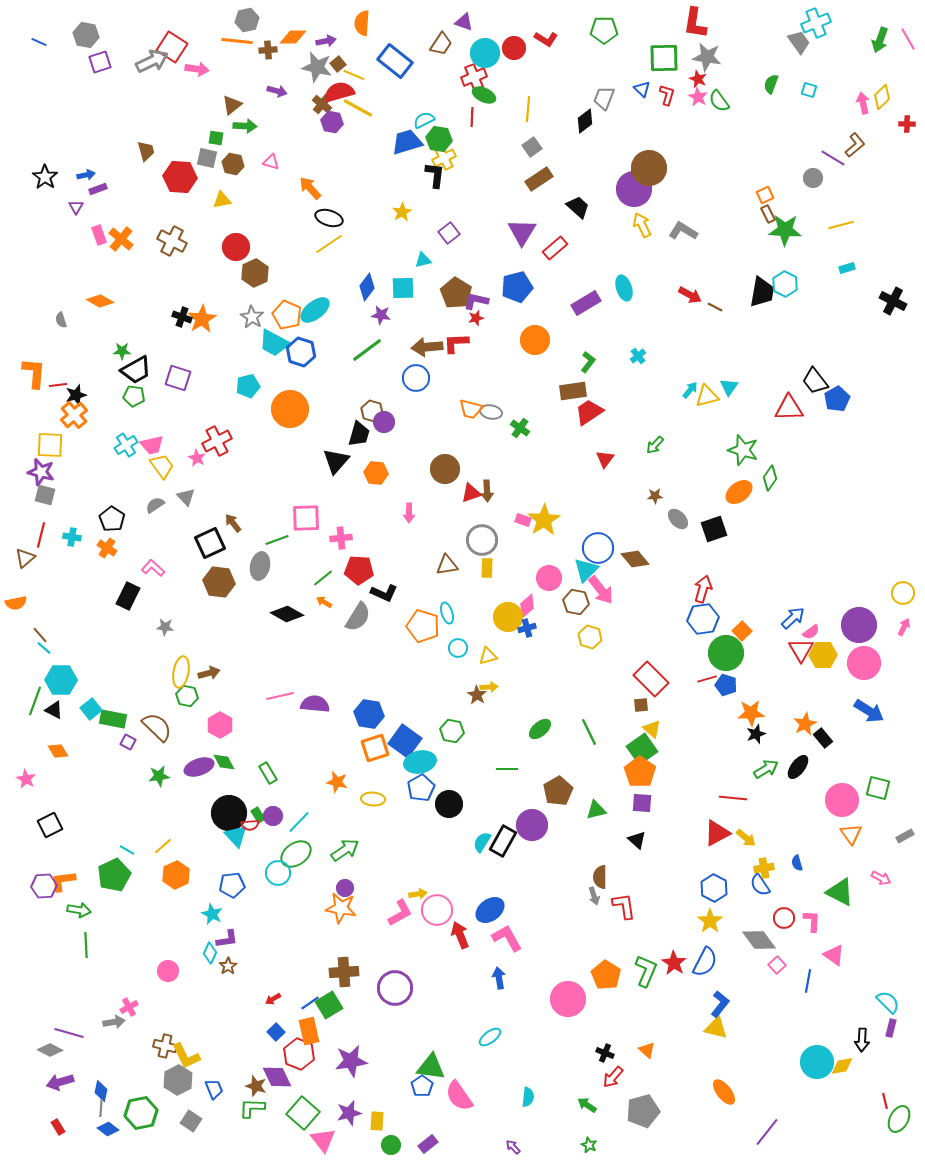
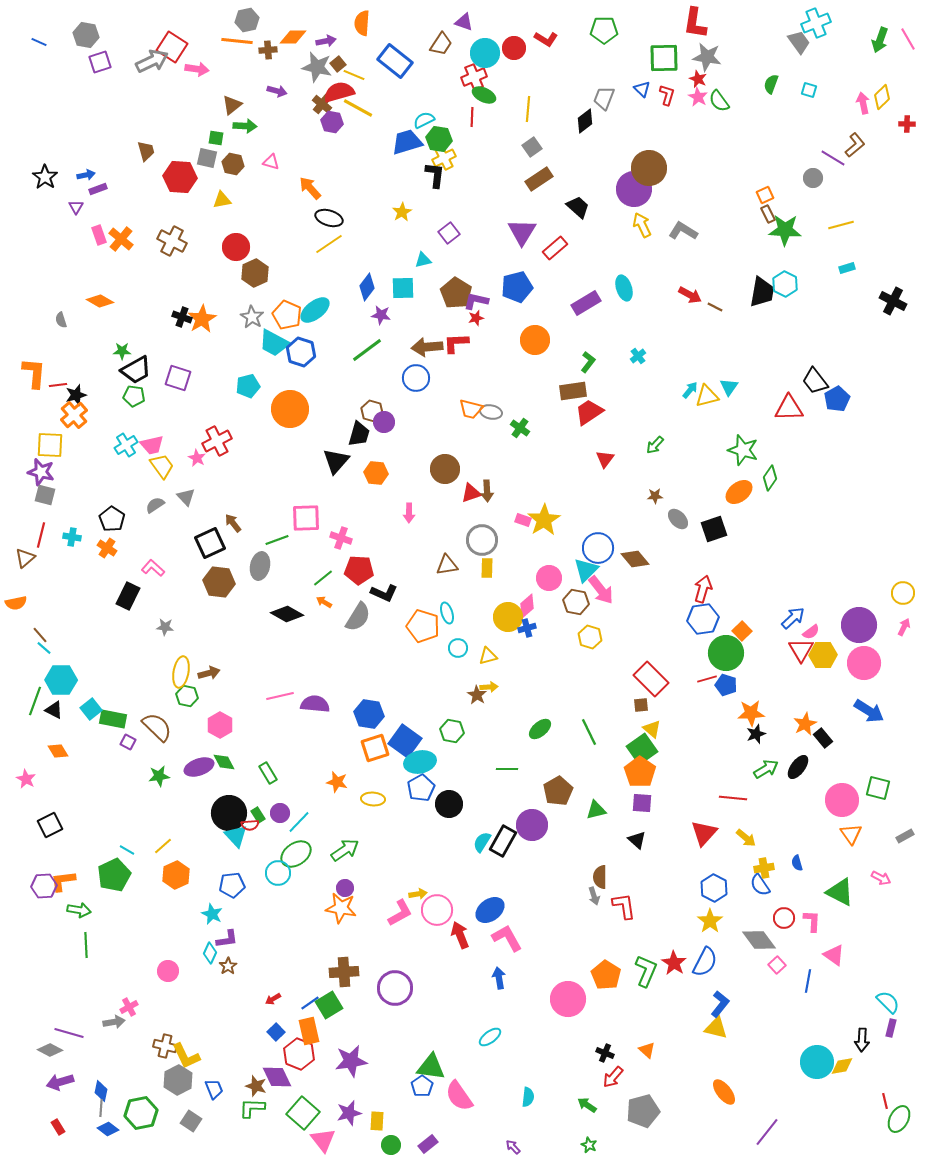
pink cross at (341, 538): rotated 25 degrees clockwise
purple circle at (273, 816): moved 7 px right, 3 px up
red triangle at (717, 833): moved 13 px left; rotated 20 degrees counterclockwise
